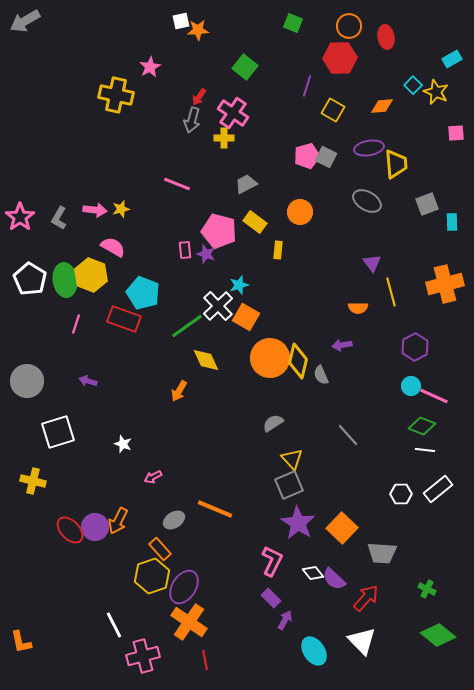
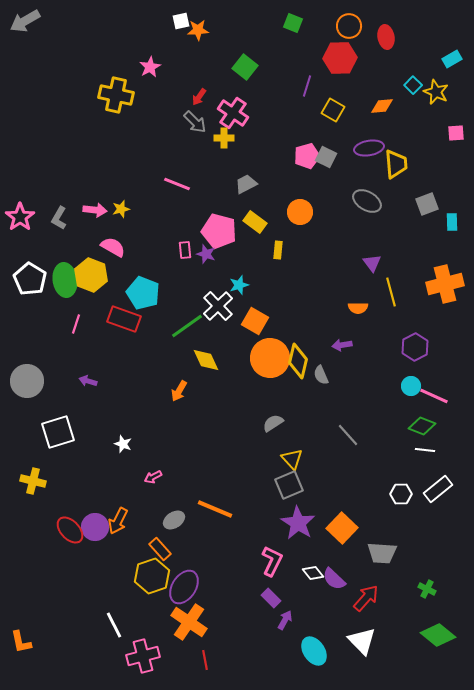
gray arrow at (192, 120): moved 3 px right, 2 px down; rotated 60 degrees counterclockwise
orange square at (246, 317): moved 9 px right, 4 px down
